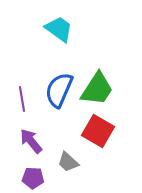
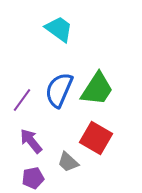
purple line: moved 1 px down; rotated 45 degrees clockwise
red square: moved 2 px left, 7 px down
purple pentagon: rotated 15 degrees counterclockwise
